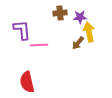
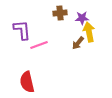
purple star: moved 2 px right, 1 px down
pink line: rotated 18 degrees counterclockwise
